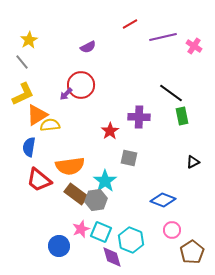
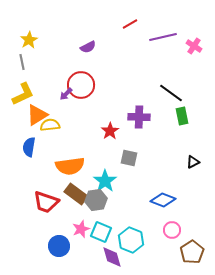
gray line: rotated 28 degrees clockwise
red trapezoid: moved 7 px right, 22 px down; rotated 20 degrees counterclockwise
